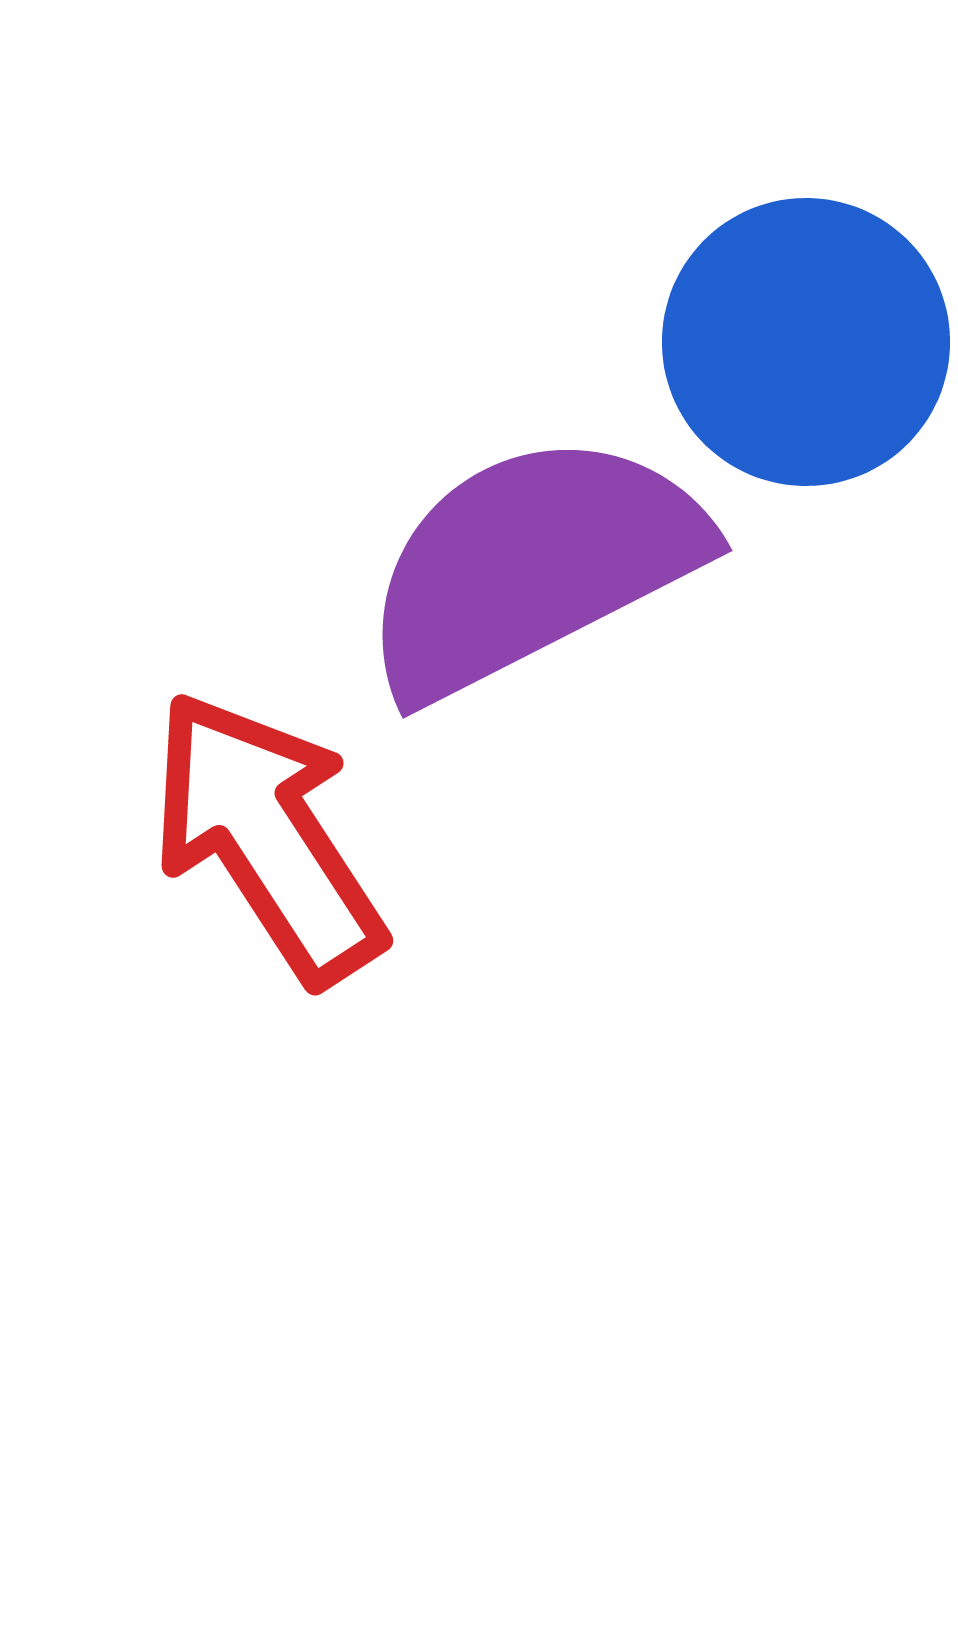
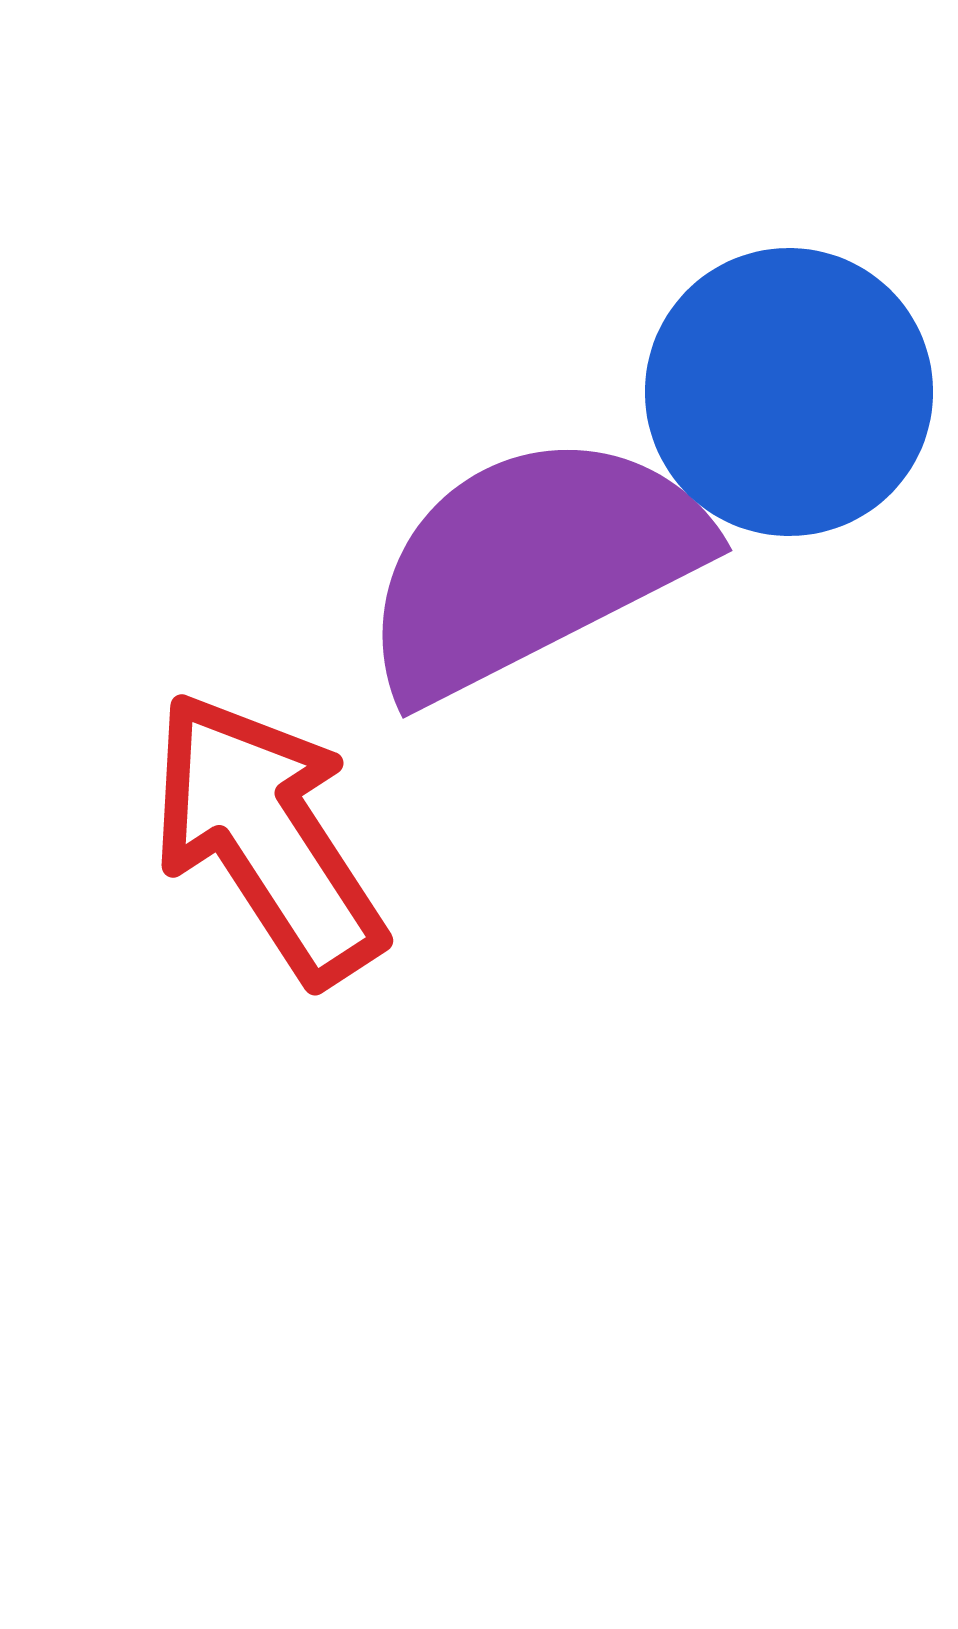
blue circle: moved 17 px left, 50 px down
